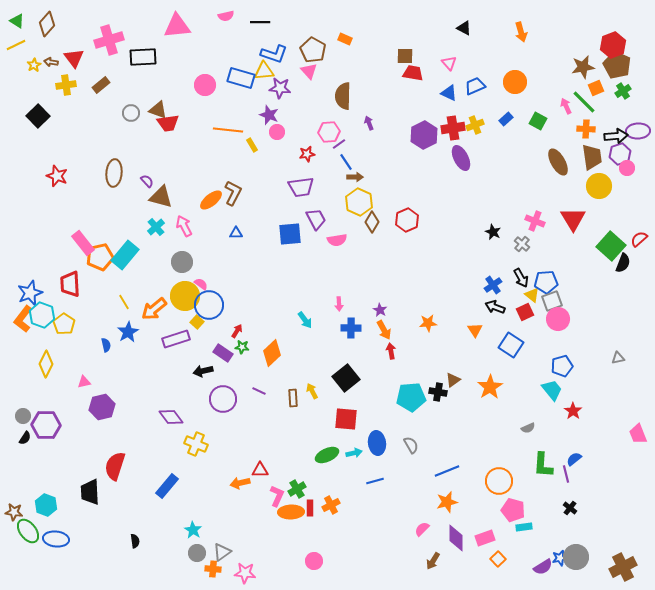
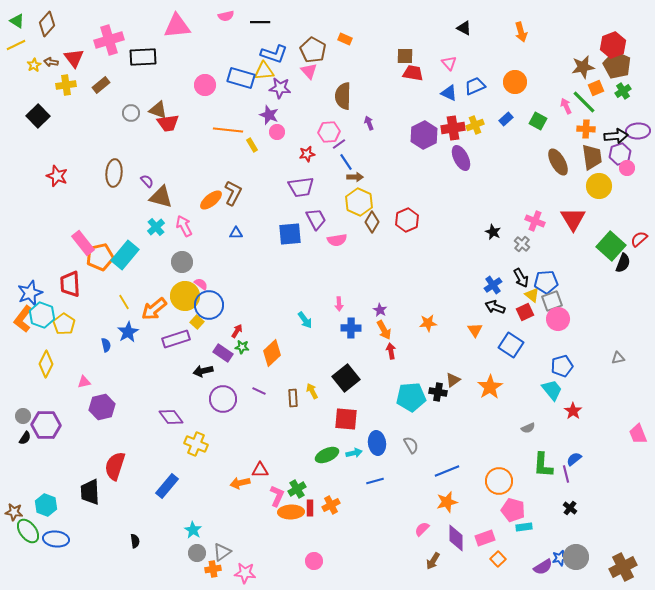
orange cross at (213, 569): rotated 14 degrees counterclockwise
